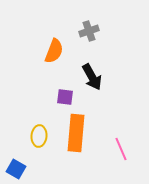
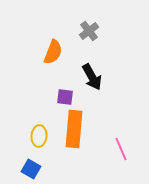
gray cross: rotated 18 degrees counterclockwise
orange semicircle: moved 1 px left, 1 px down
orange rectangle: moved 2 px left, 4 px up
blue square: moved 15 px right
